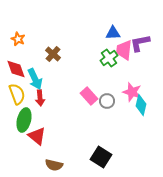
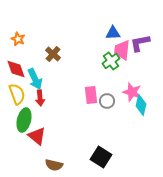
pink trapezoid: moved 2 px left
green cross: moved 2 px right, 3 px down
pink rectangle: moved 2 px right, 1 px up; rotated 36 degrees clockwise
